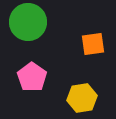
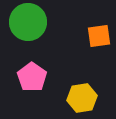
orange square: moved 6 px right, 8 px up
